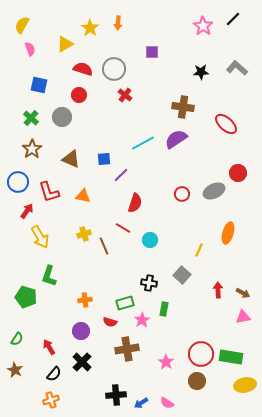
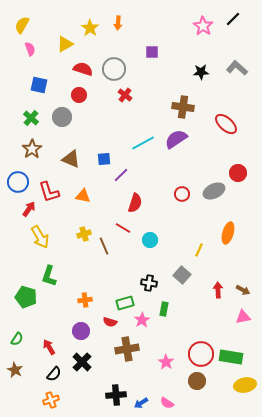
red arrow at (27, 211): moved 2 px right, 2 px up
brown arrow at (243, 293): moved 3 px up
